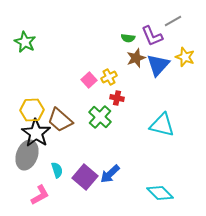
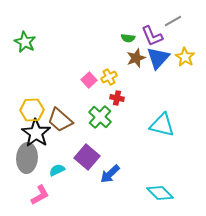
yellow star: rotated 12 degrees clockwise
blue triangle: moved 7 px up
gray ellipse: moved 3 px down; rotated 16 degrees counterclockwise
cyan semicircle: rotated 98 degrees counterclockwise
purple square: moved 2 px right, 20 px up
